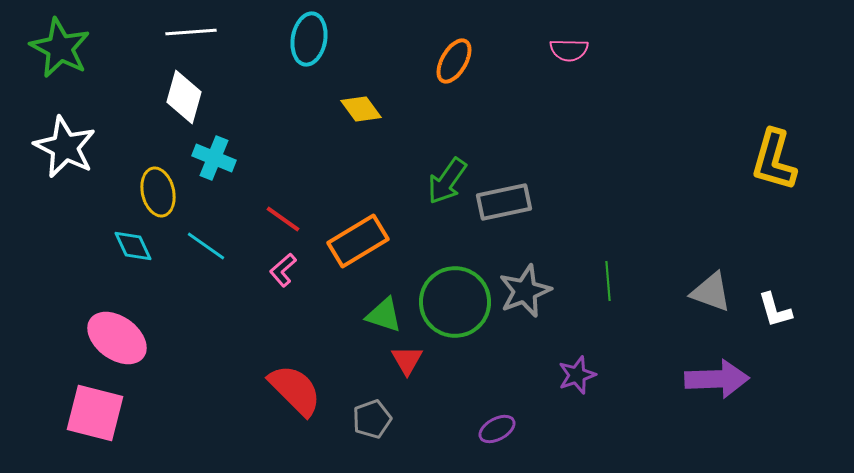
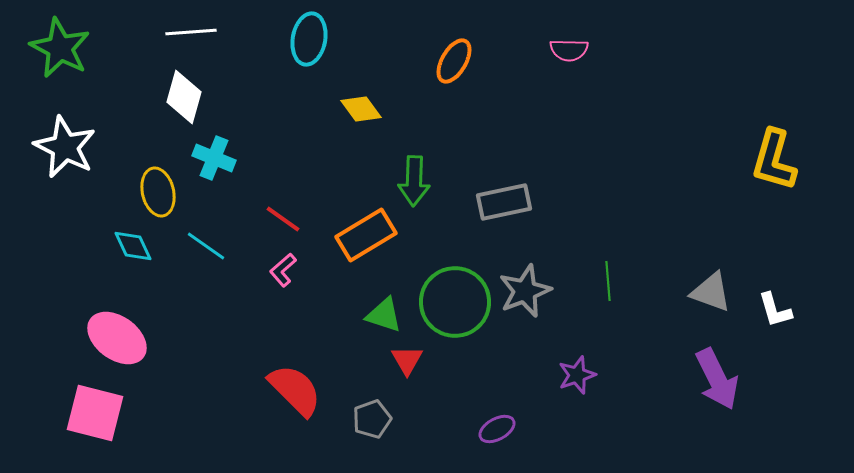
green arrow: moved 33 px left; rotated 33 degrees counterclockwise
orange rectangle: moved 8 px right, 6 px up
purple arrow: rotated 66 degrees clockwise
